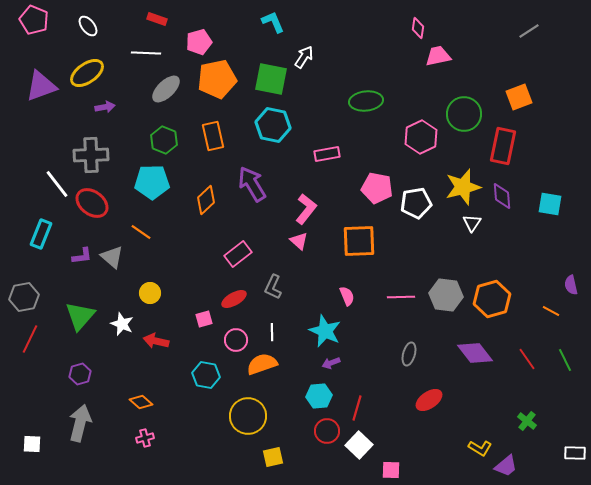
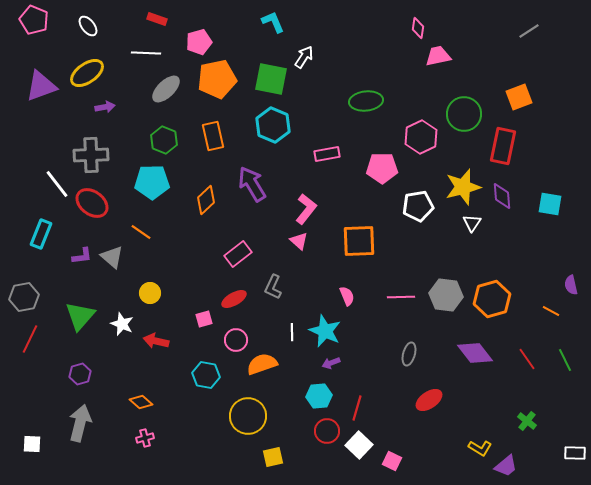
cyan hexagon at (273, 125): rotated 12 degrees clockwise
pink pentagon at (377, 188): moved 5 px right, 20 px up; rotated 12 degrees counterclockwise
white pentagon at (416, 203): moved 2 px right, 3 px down
white line at (272, 332): moved 20 px right
pink square at (391, 470): moved 1 px right, 9 px up; rotated 24 degrees clockwise
